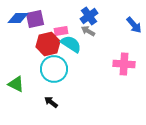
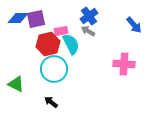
purple square: moved 1 px right
cyan semicircle: rotated 30 degrees clockwise
